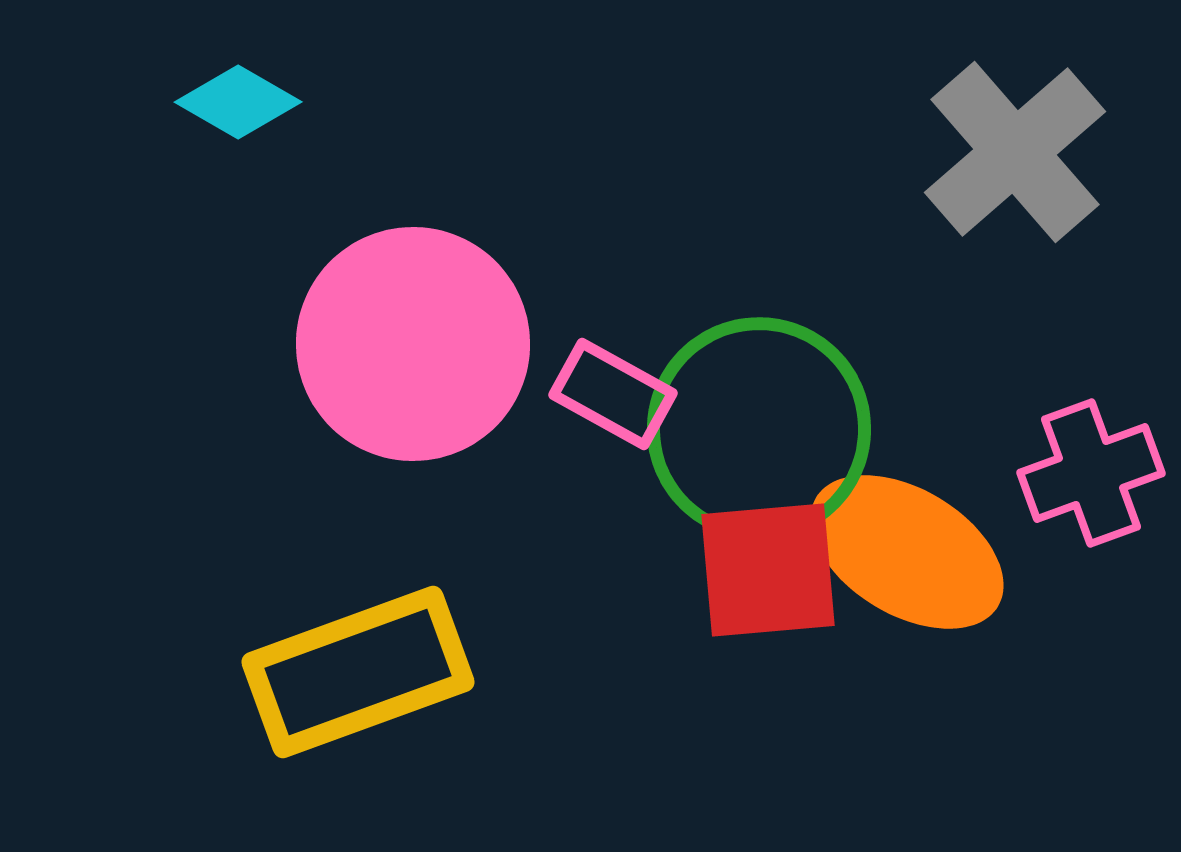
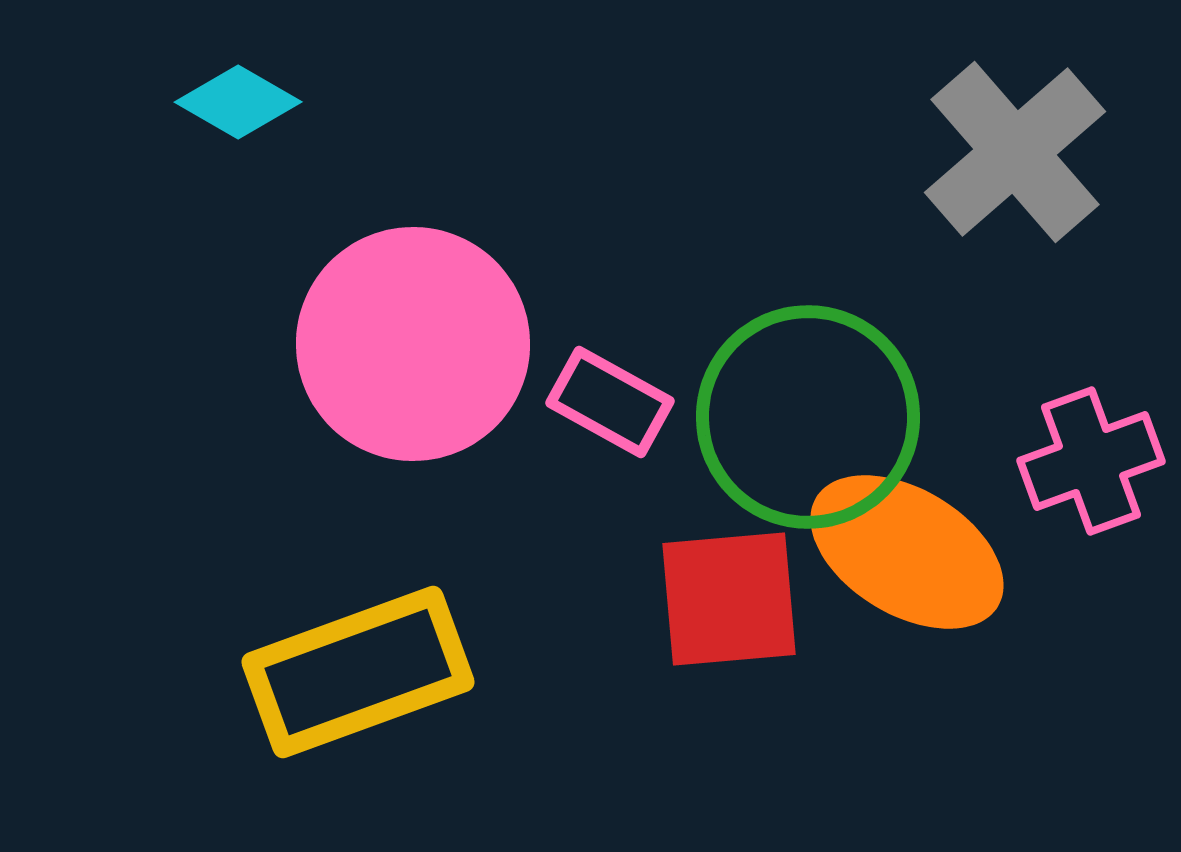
pink rectangle: moved 3 px left, 8 px down
green circle: moved 49 px right, 12 px up
pink cross: moved 12 px up
red square: moved 39 px left, 29 px down
